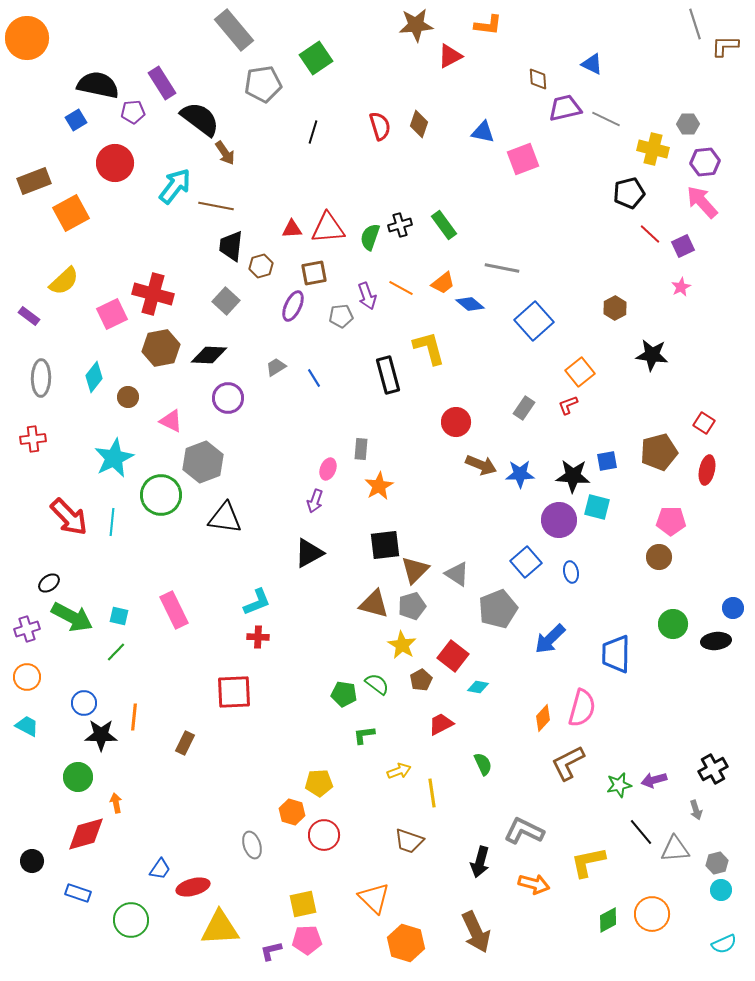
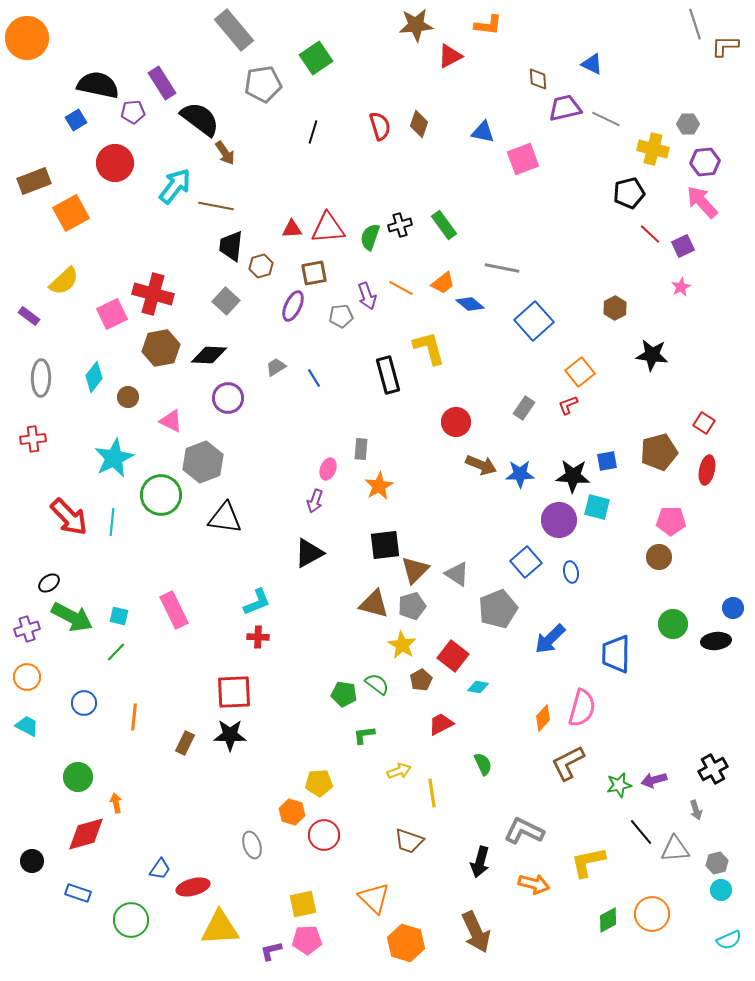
black star at (101, 735): moved 129 px right
cyan semicircle at (724, 944): moved 5 px right, 4 px up
